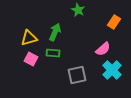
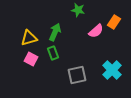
green star: rotated 16 degrees counterclockwise
pink semicircle: moved 7 px left, 18 px up
green rectangle: rotated 64 degrees clockwise
